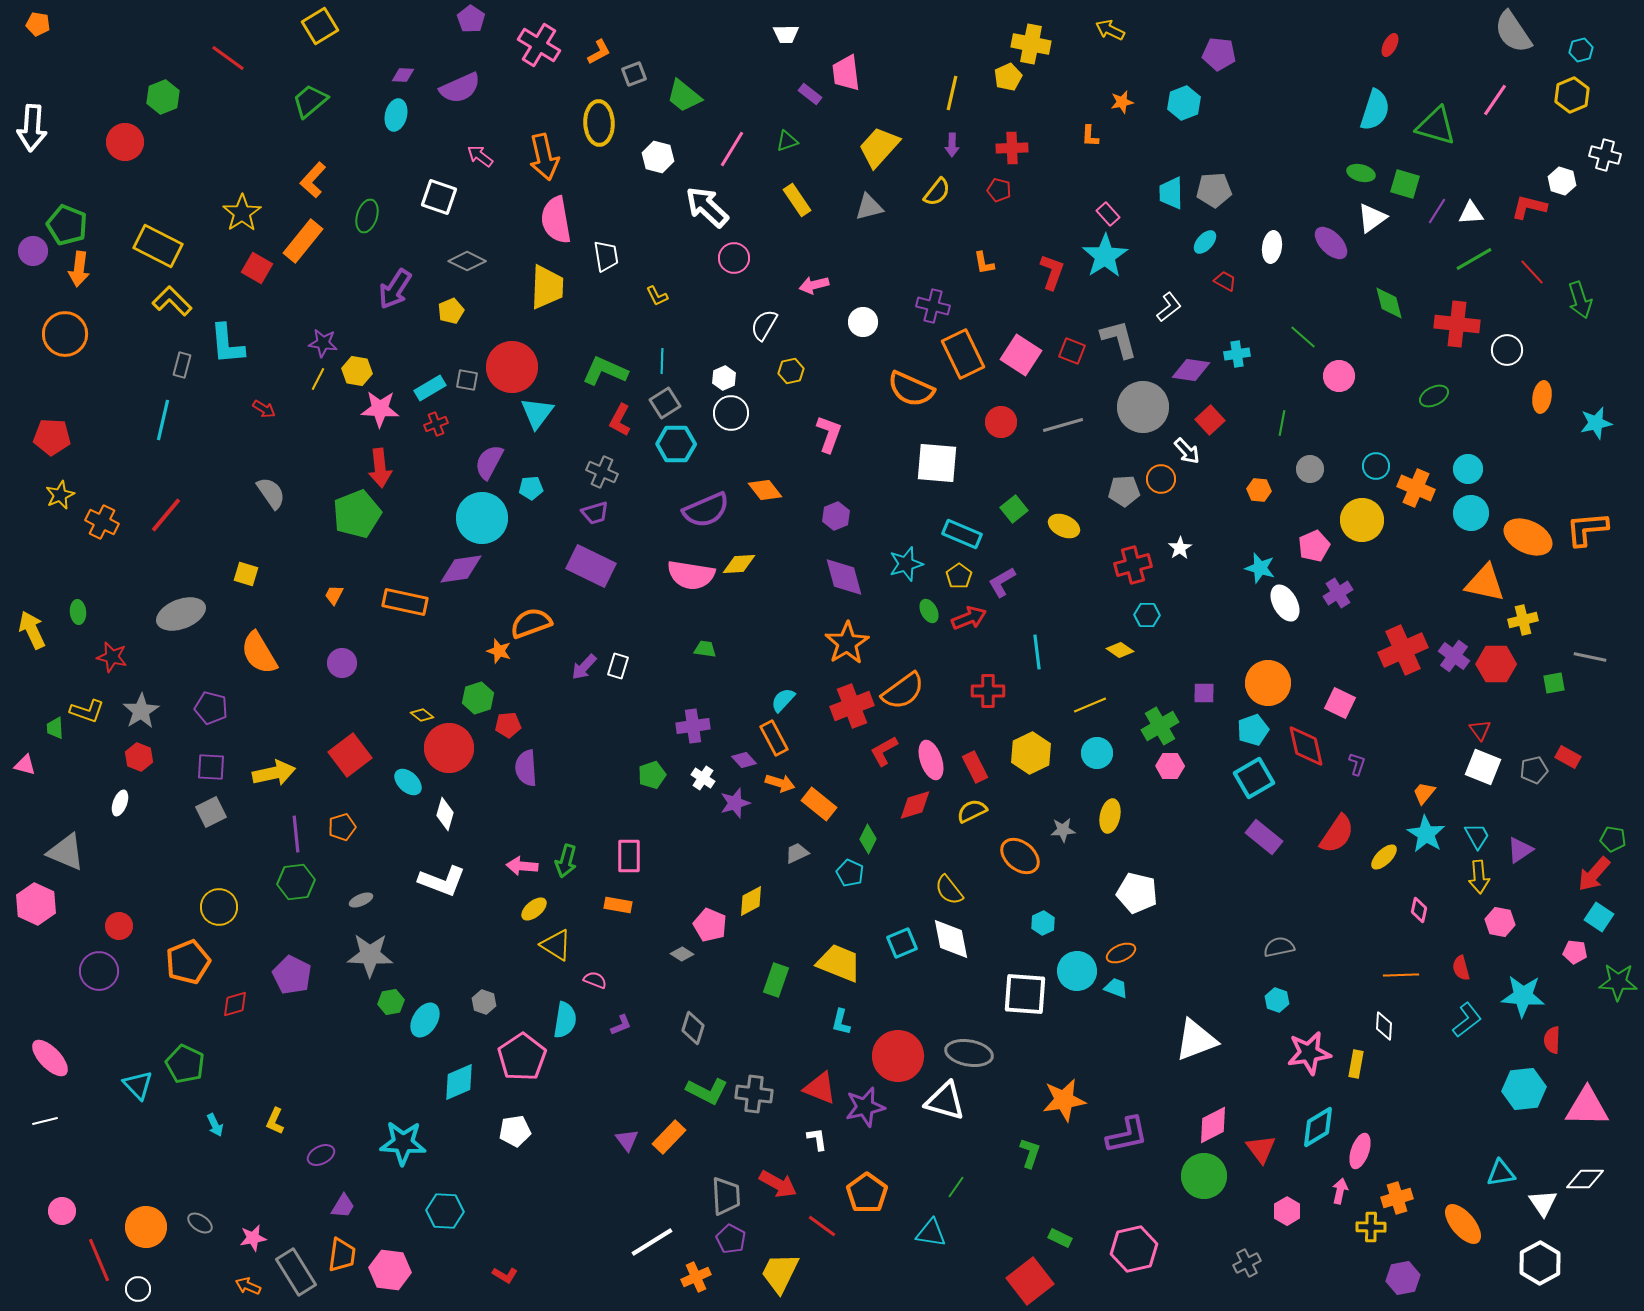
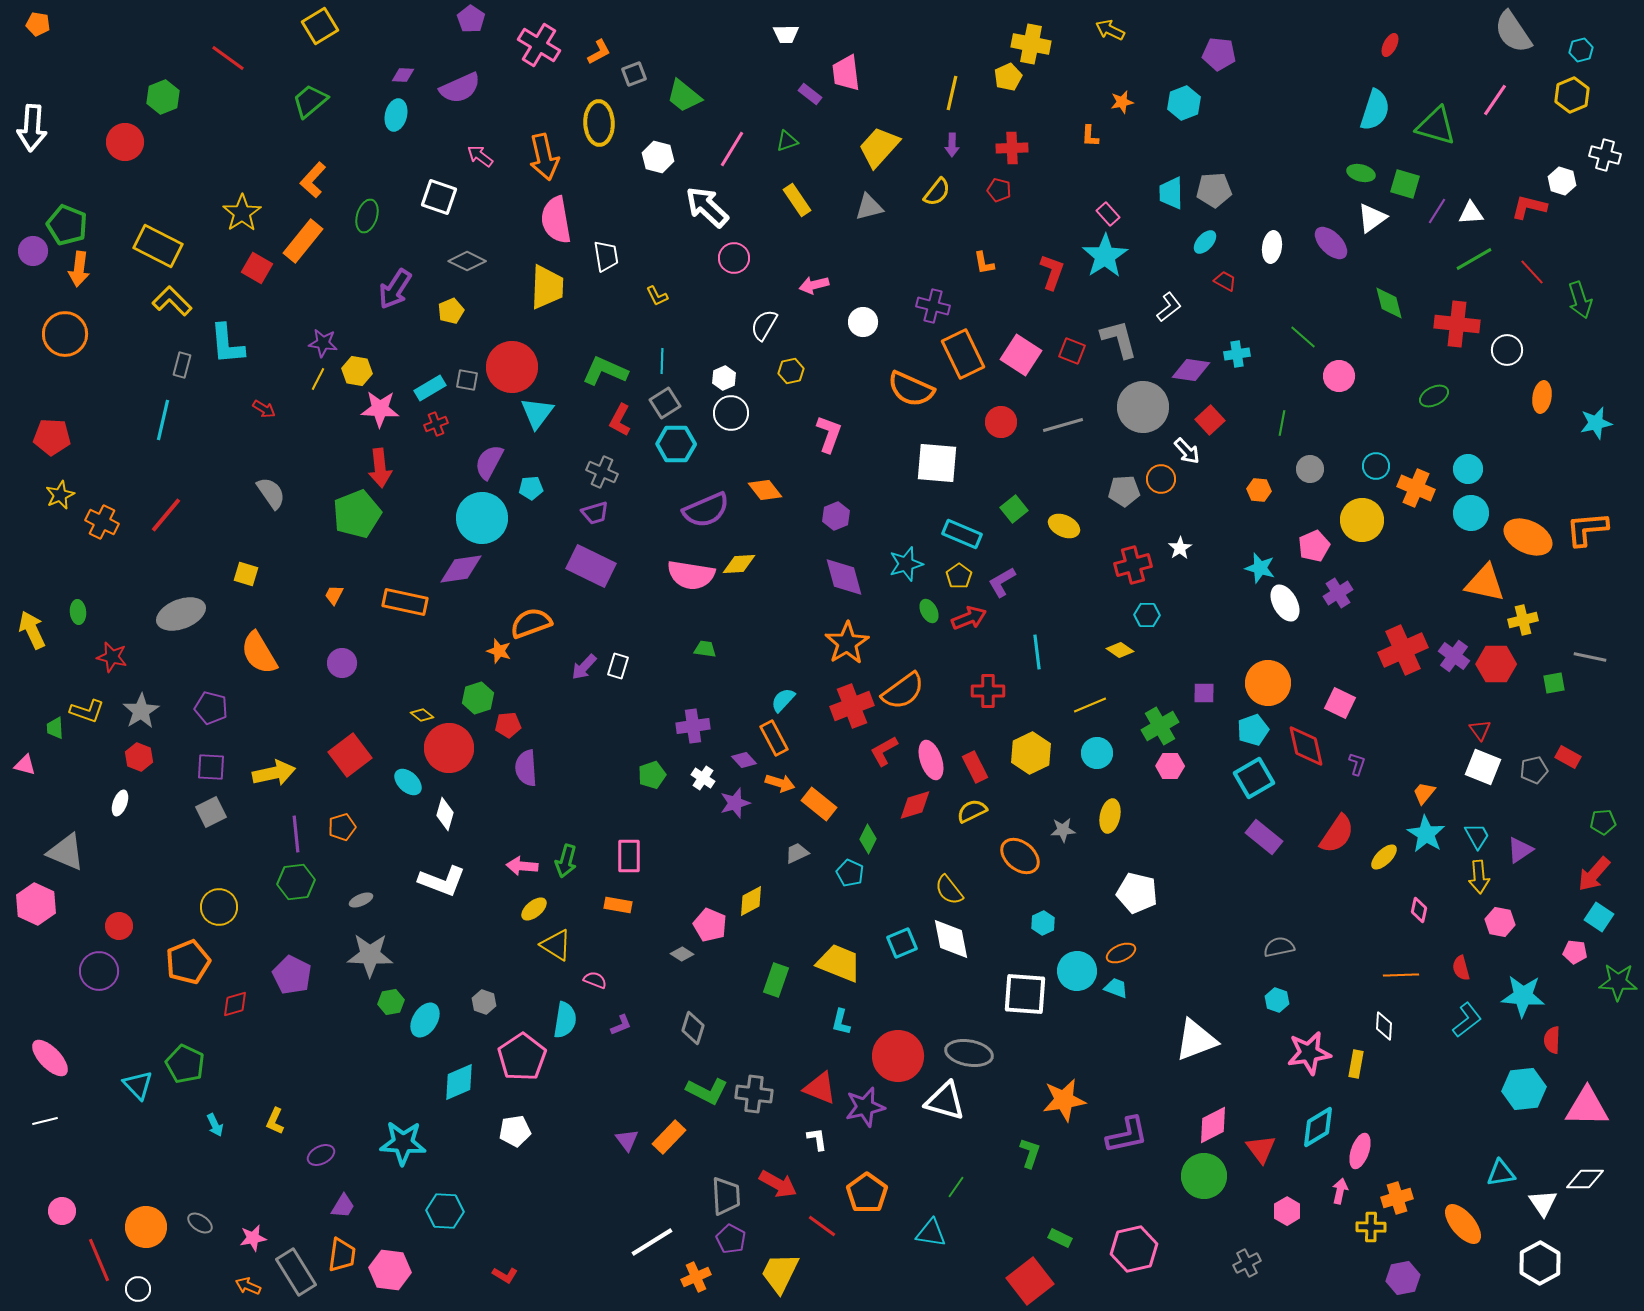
green pentagon at (1613, 839): moved 10 px left, 17 px up; rotated 15 degrees counterclockwise
